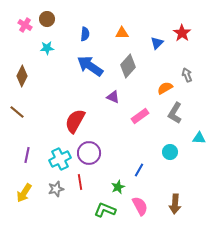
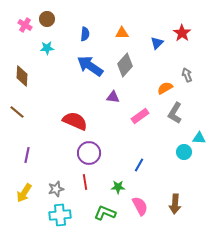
gray diamond: moved 3 px left, 1 px up
brown diamond: rotated 25 degrees counterclockwise
purple triangle: rotated 16 degrees counterclockwise
red semicircle: rotated 85 degrees clockwise
cyan circle: moved 14 px right
cyan cross: moved 56 px down; rotated 20 degrees clockwise
blue line: moved 5 px up
red line: moved 5 px right
green star: rotated 24 degrees clockwise
green L-shape: moved 3 px down
